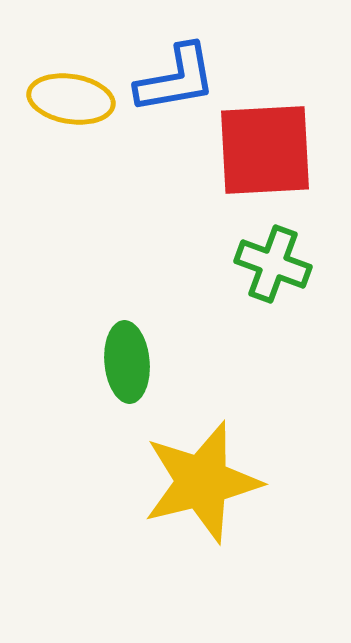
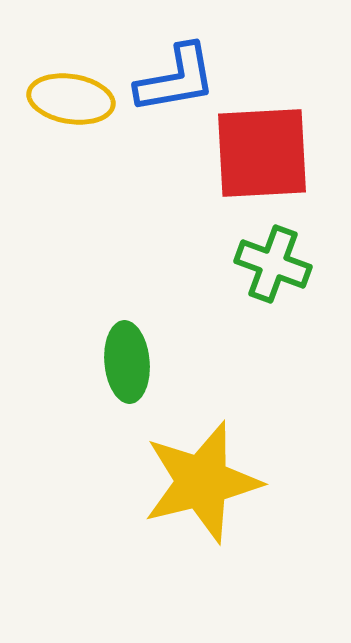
red square: moved 3 px left, 3 px down
